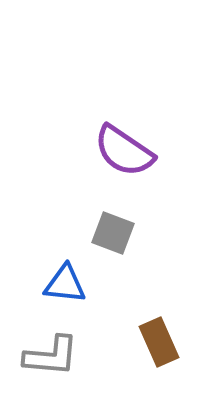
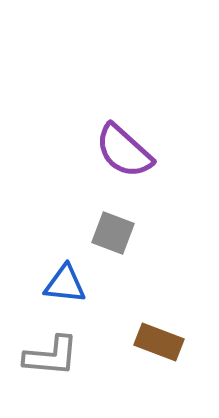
purple semicircle: rotated 8 degrees clockwise
brown rectangle: rotated 45 degrees counterclockwise
